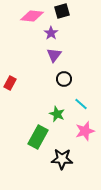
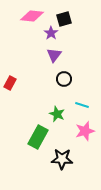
black square: moved 2 px right, 8 px down
cyan line: moved 1 px right, 1 px down; rotated 24 degrees counterclockwise
